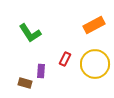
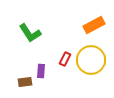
yellow circle: moved 4 px left, 4 px up
brown rectangle: moved 1 px up; rotated 24 degrees counterclockwise
